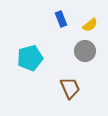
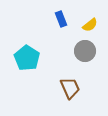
cyan pentagon: moved 3 px left; rotated 25 degrees counterclockwise
